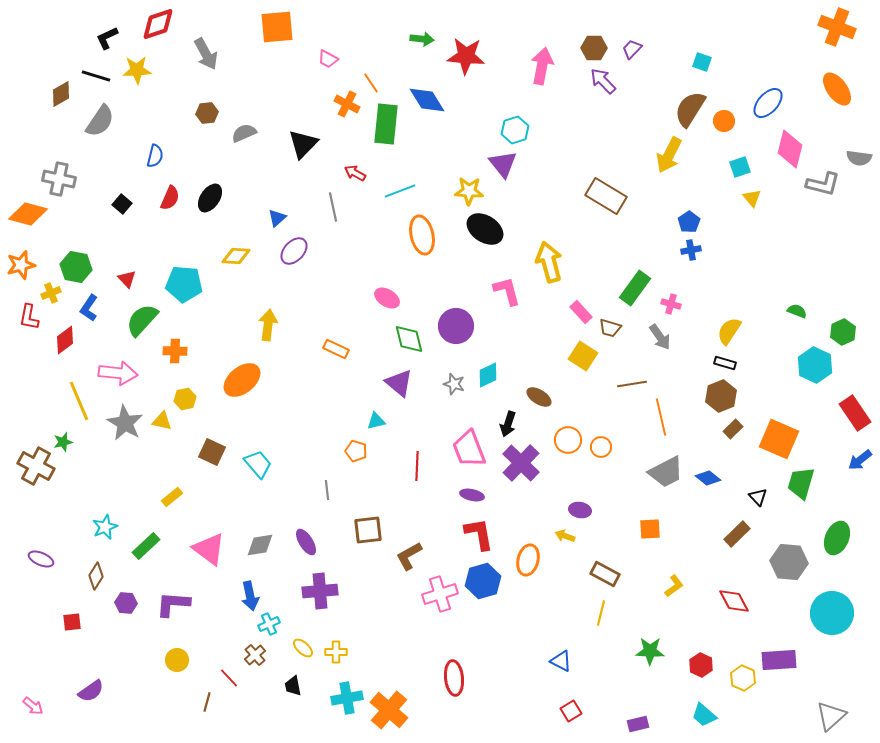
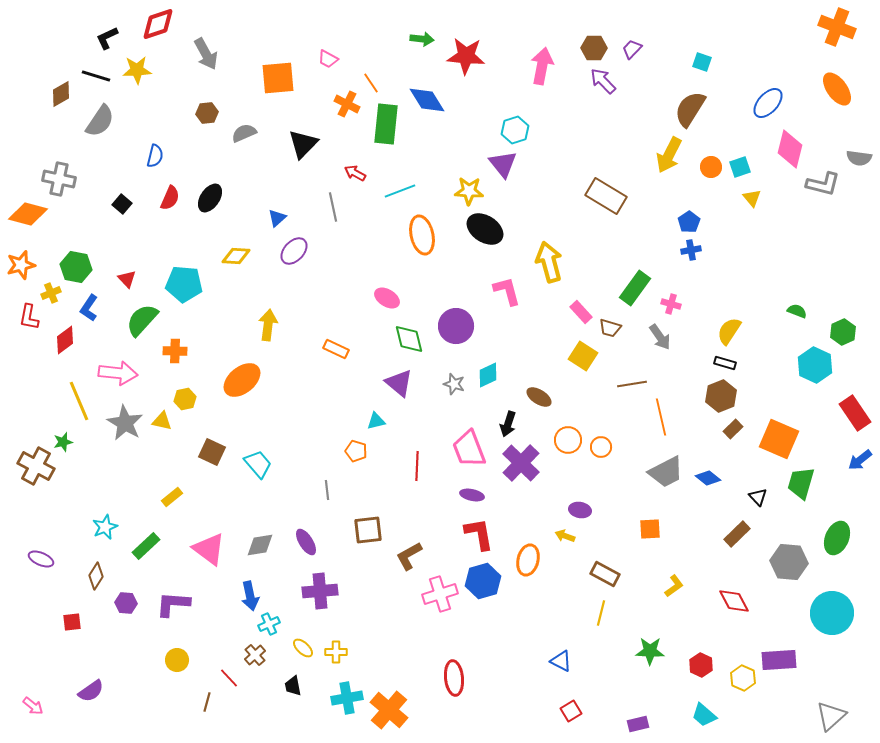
orange square at (277, 27): moved 1 px right, 51 px down
orange circle at (724, 121): moved 13 px left, 46 px down
